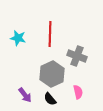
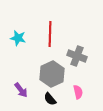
purple arrow: moved 4 px left, 5 px up
